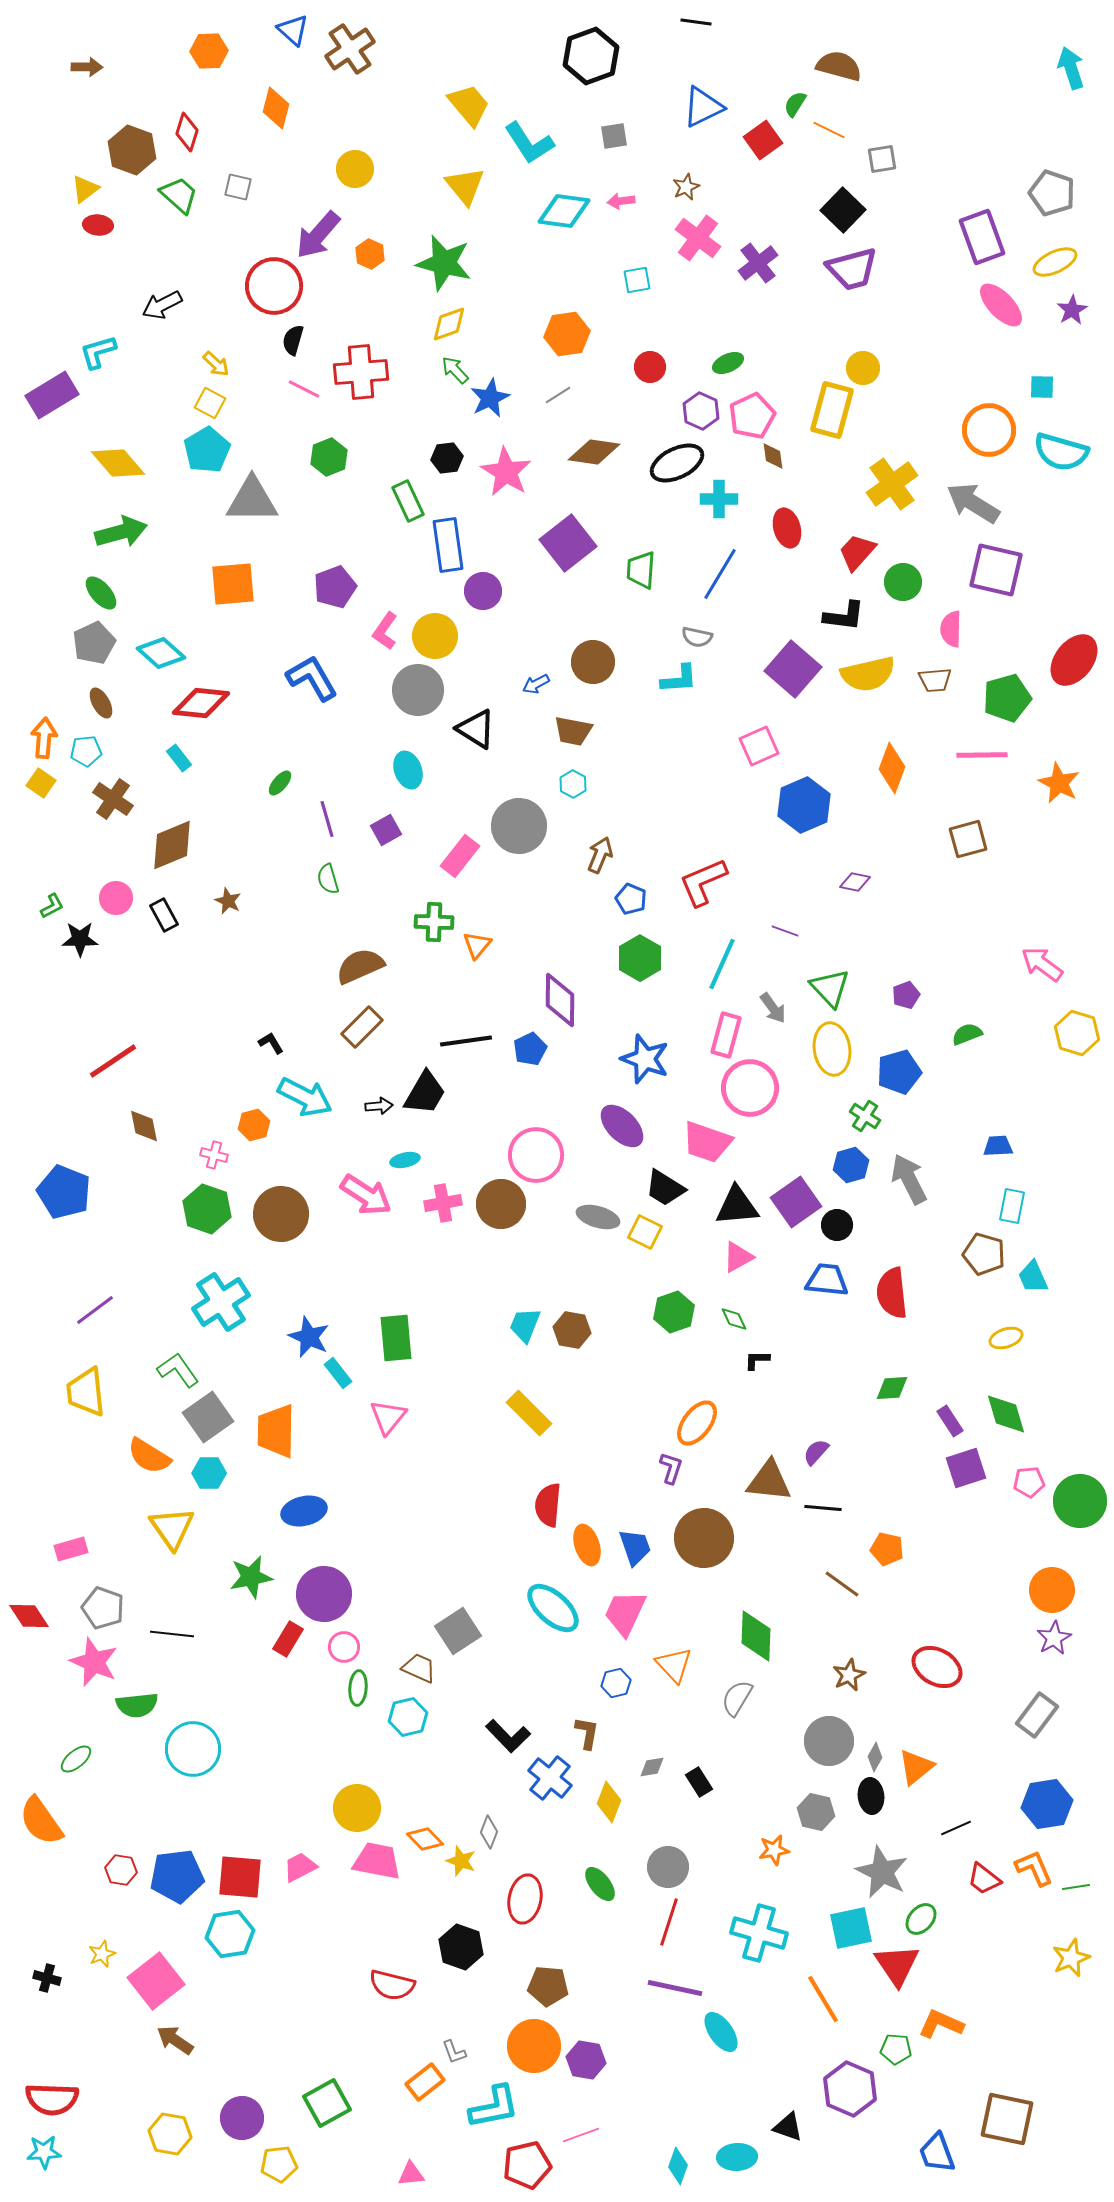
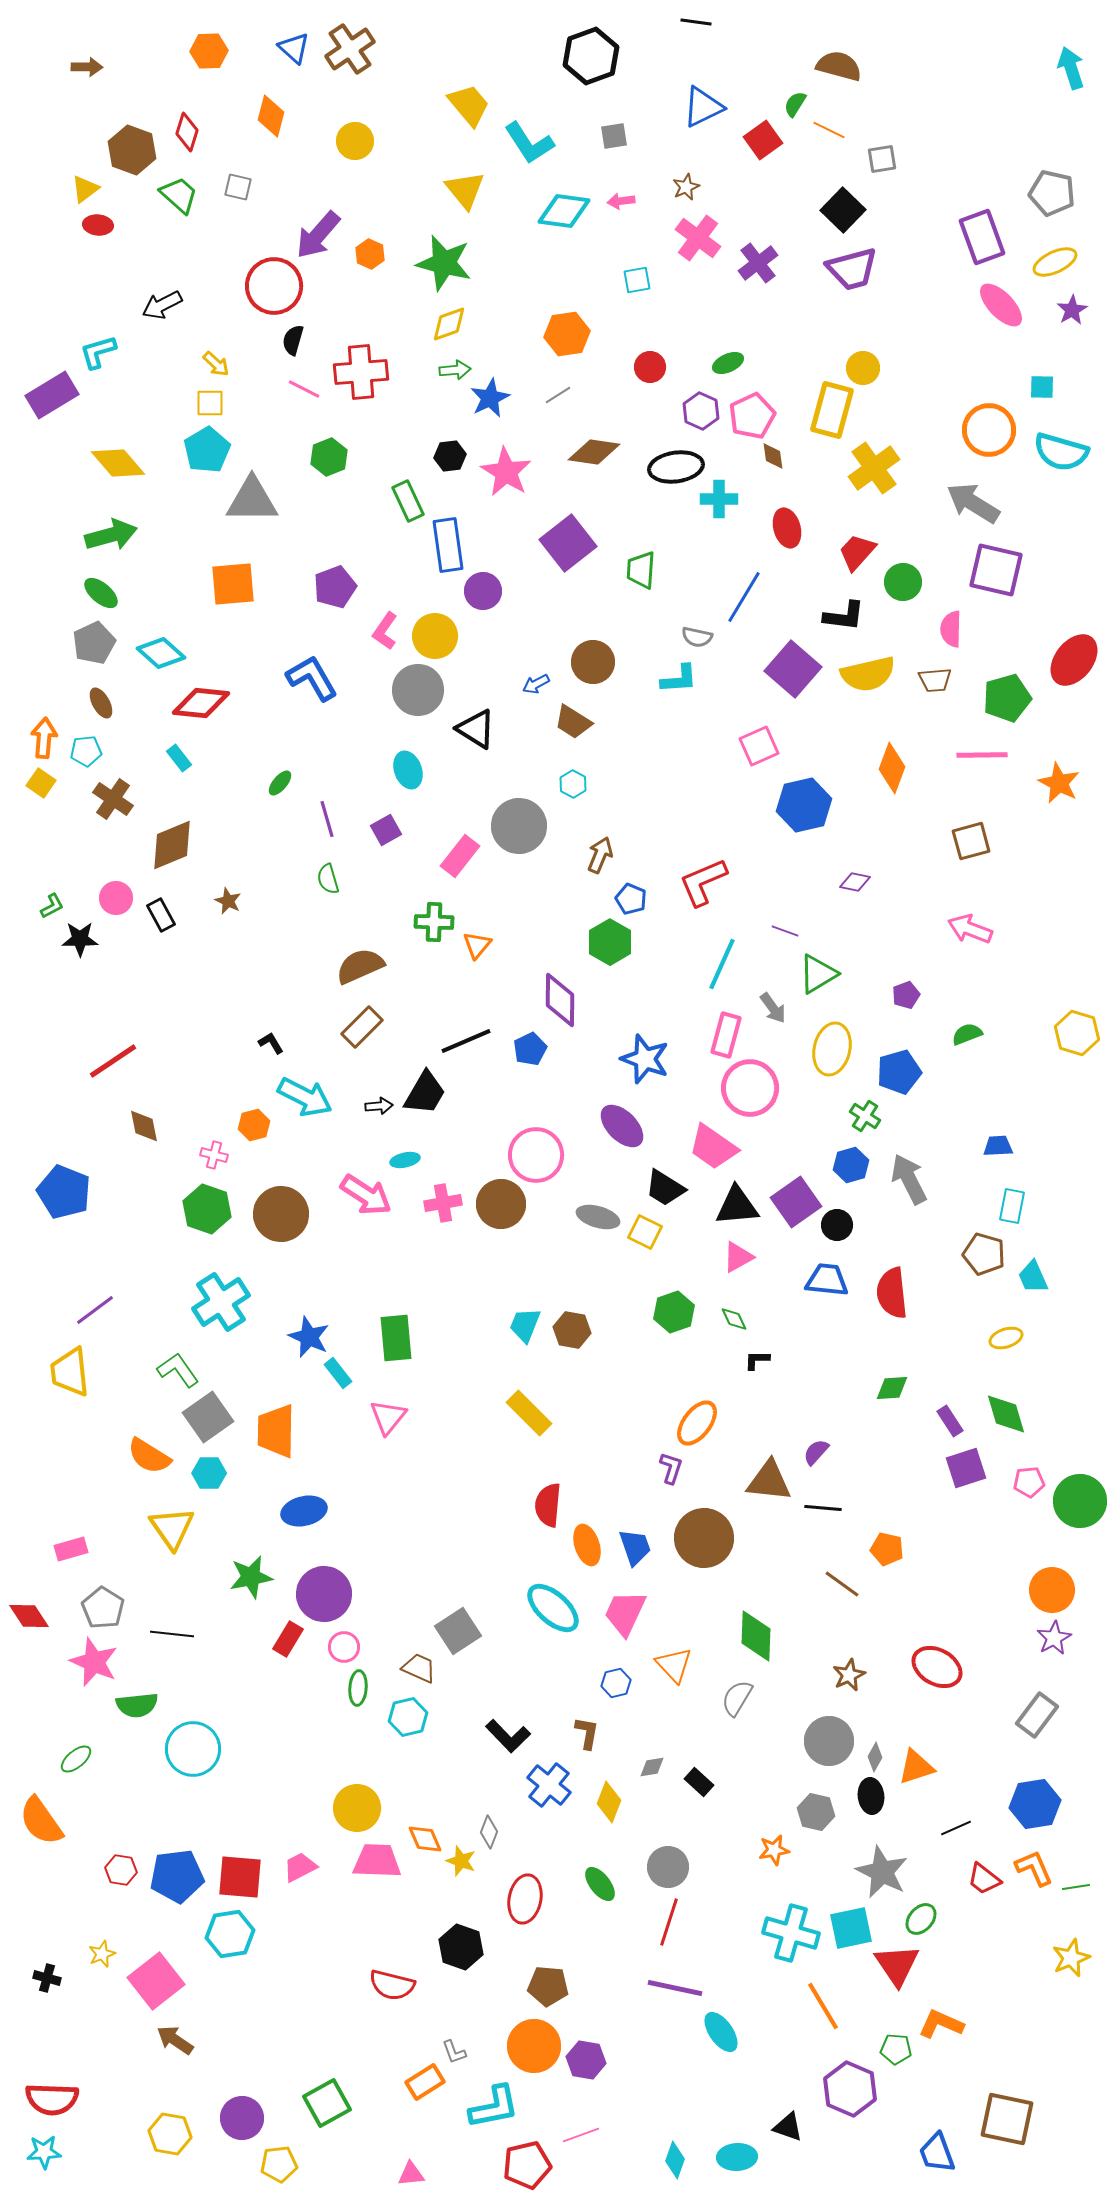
blue triangle at (293, 30): moved 1 px right, 18 px down
orange diamond at (276, 108): moved 5 px left, 8 px down
yellow circle at (355, 169): moved 28 px up
yellow triangle at (465, 186): moved 4 px down
gray pentagon at (1052, 193): rotated 6 degrees counterclockwise
green arrow at (455, 370): rotated 128 degrees clockwise
yellow square at (210, 403): rotated 28 degrees counterclockwise
black hexagon at (447, 458): moved 3 px right, 2 px up
black ellipse at (677, 463): moved 1 px left, 4 px down; rotated 18 degrees clockwise
yellow cross at (892, 484): moved 18 px left, 16 px up
green arrow at (121, 532): moved 10 px left, 3 px down
blue line at (720, 574): moved 24 px right, 23 px down
green ellipse at (101, 593): rotated 9 degrees counterclockwise
brown trapezoid at (573, 731): moved 9 px up; rotated 21 degrees clockwise
blue hexagon at (804, 805): rotated 10 degrees clockwise
brown square at (968, 839): moved 3 px right, 2 px down
black rectangle at (164, 915): moved 3 px left
green hexagon at (640, 958): moved 30 px left, 16 px up
pink arrow at (1042, 964): moved 72 px left, 35 px up; rotated 15 degrees counterclockwise
green triangle at (830, 988): moved 12 px left, 14 px up; rotated 42 degrees clockwise
black line at (466, 1041): rotated 15 degrees counterclockwise
yellow ellipse at (832, 1049): rotated 21 degrees clockwise
pink trapezoid at (707, 1142): moved 6 px right, 5 px down; rotated 16 degrees clockwise
yellow trapezoid at (86, 1392): moved 16 px left, 20 px up
gray pentagon at (103, 1608): rotated 12 degrees clockwise
orange triangle at (916, 1767): rotated 21 degrees clockwise
blue cross at (550, 1778): moved 1 px left, 7 px down
black rectangle at (699, 1782): rotated 16 degrees counterclockwise
blue hexagon at (1047, 1804): moved 12 px left
orange diamond at (425, 1839): rotated 21 degrees clockwise
pink trapezoid at (377, 1861): rotated 9 degrees counterclockwise
cyan cross at (759, 1933): moved 32 px right
orange line at (823, 1999): moved 7 px down
orange rectangle at (425, 2082): rotated 6 degrees clockwise
cyan diamond at (678, 2166): moved 3 px left, 6 px up
